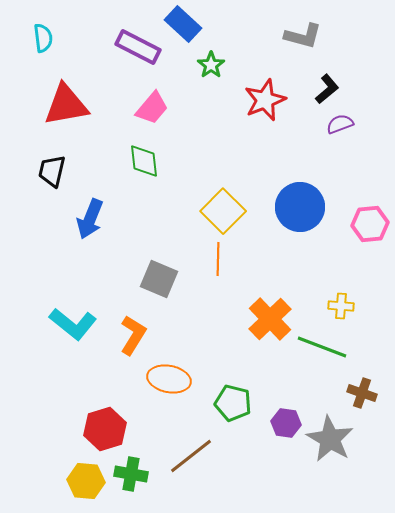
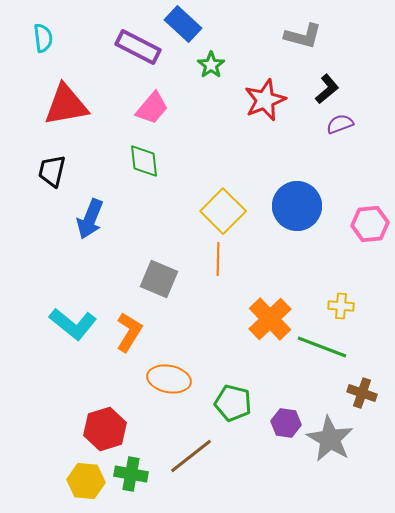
blue circle: moved 3 px left, 1 px up
orange L-shape: moved 4 px left, 3 px up
